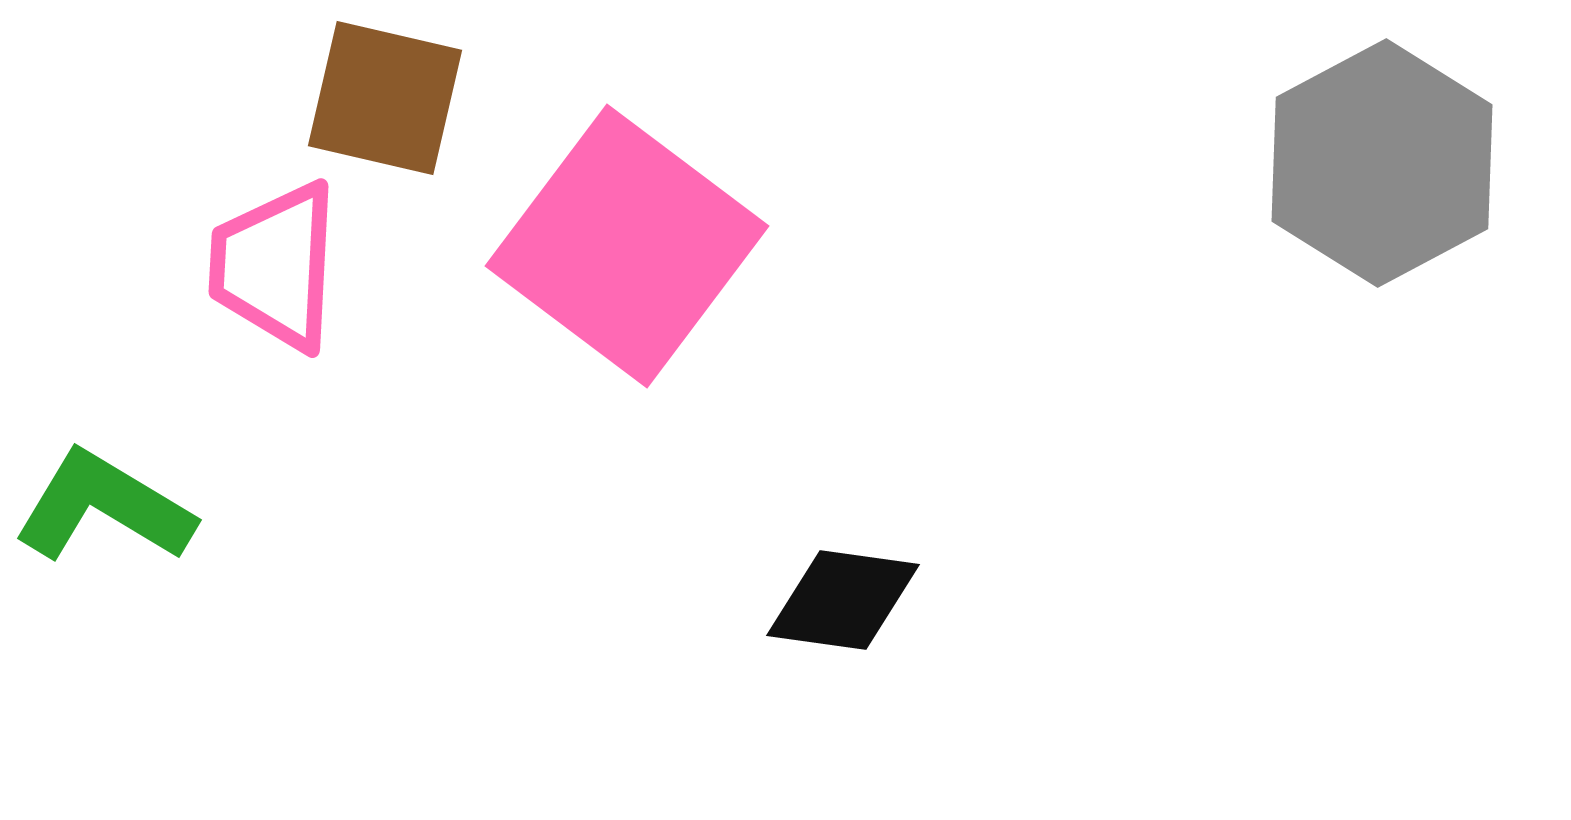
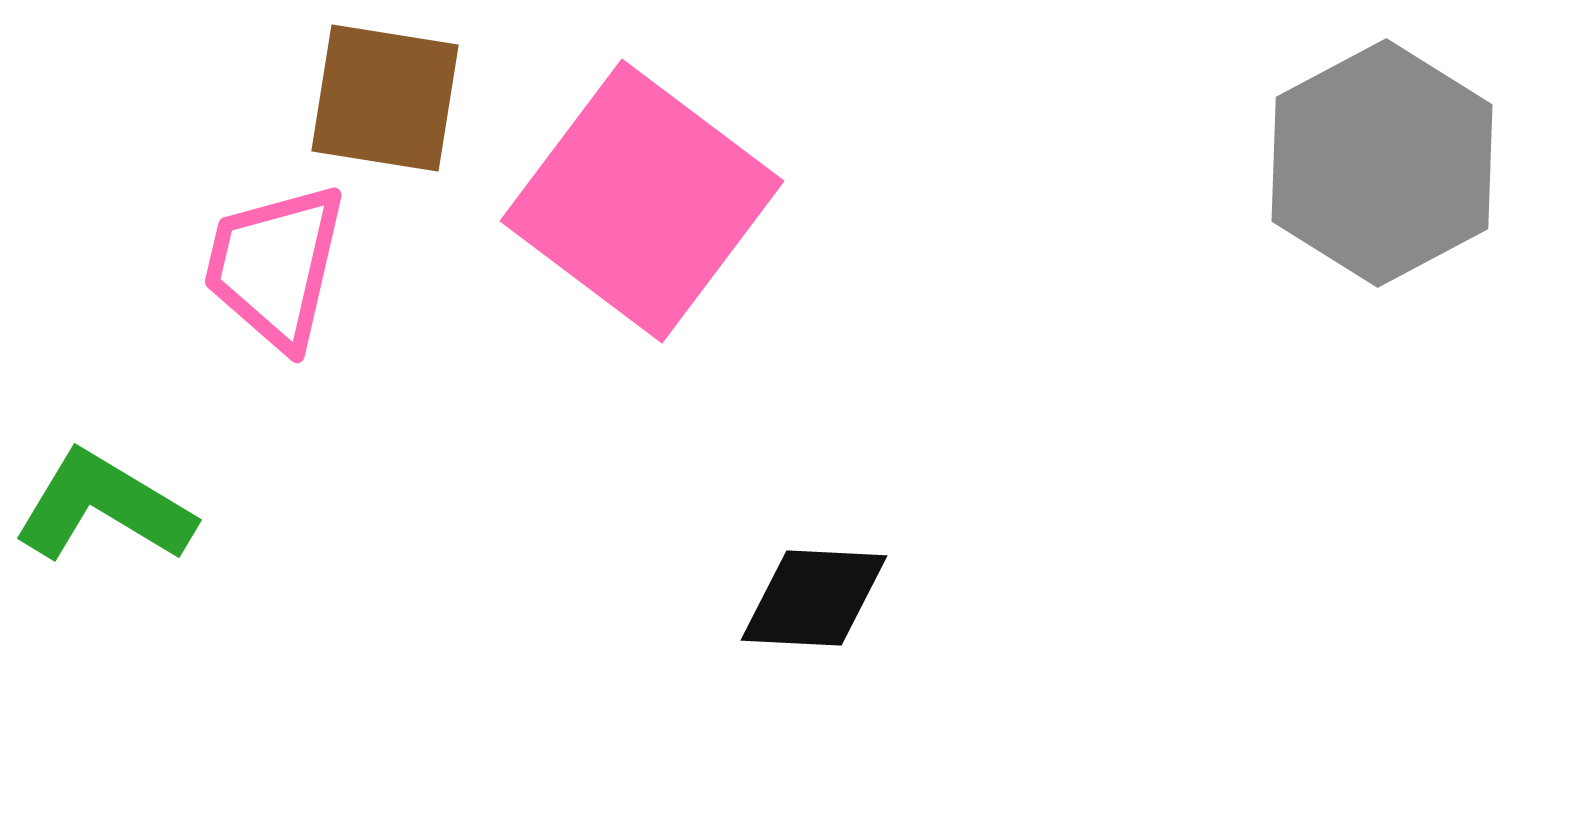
brown square: rotated 4 degrees counterclockwise
pink square: moved 15 px right, 45 px up
pink trapezoid: rotated 10 degrees clockwise
black diamond: moved 29 px left, 2 px up; rotated 5 degrees counterclockwise
